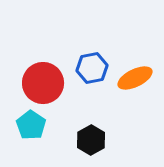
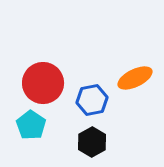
blue hexagon: moved 32 px down
black hexagon: moved 1 px right, 2 px down
